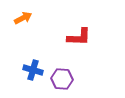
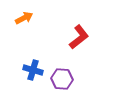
orange arrow: moved 1 px right
red L-shape: rotated 40 degrees counterclockwise
